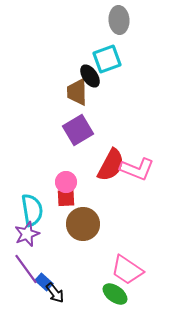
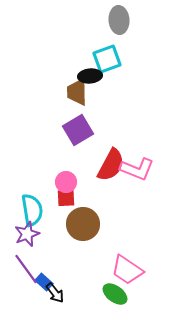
black ellipse: rotated 60 degrees counterclockwise
